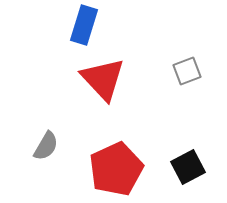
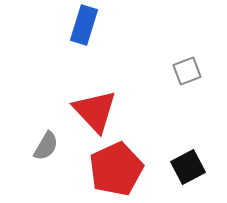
red triangle: moved 8 px left, 32 px down
